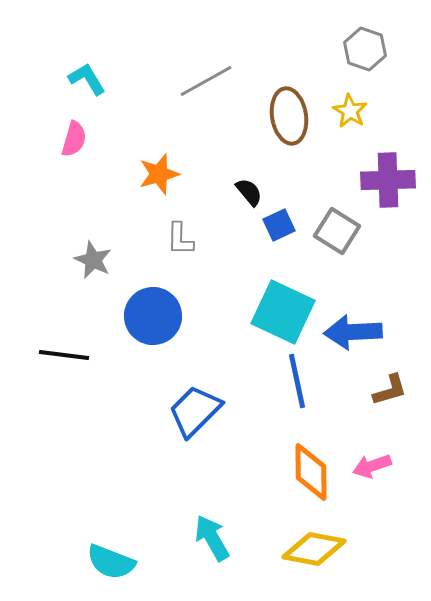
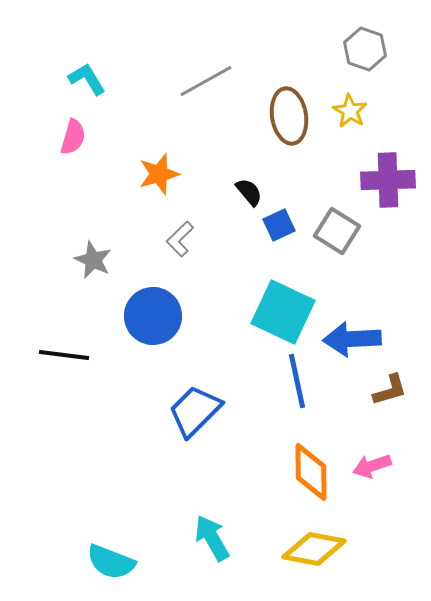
pink semicircle: moved 1 px left, 2 px up
gray L-shape: rotated 45 degrees clockwise
blue arrow: moved 1 px left, 7 px down
